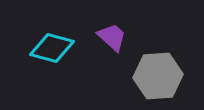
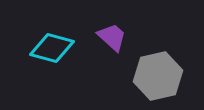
gray hexagon: rotated 9 degrees counterclockwise
